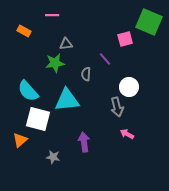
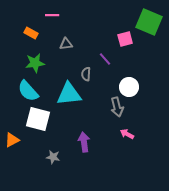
orange rectangle: moved 7 px right, 2 px down
green star: moved 20 px left
cyan triangle: moved 2 px right, 6 px up
orange triangle: moved 8 px left; rotated 14 degrees clockwise
